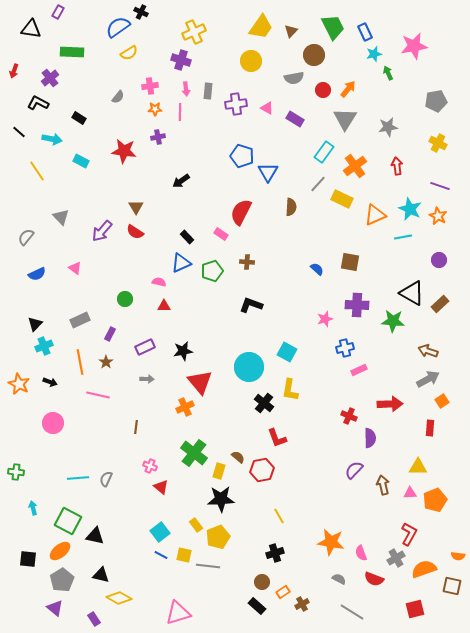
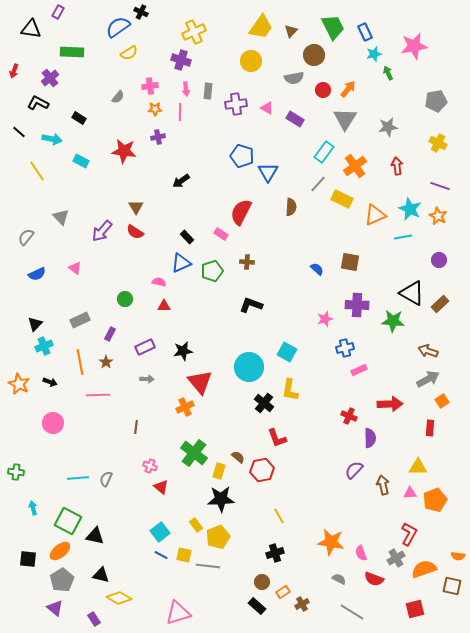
pink line at (98, 395): rotated 15 degrees counterclockwise
